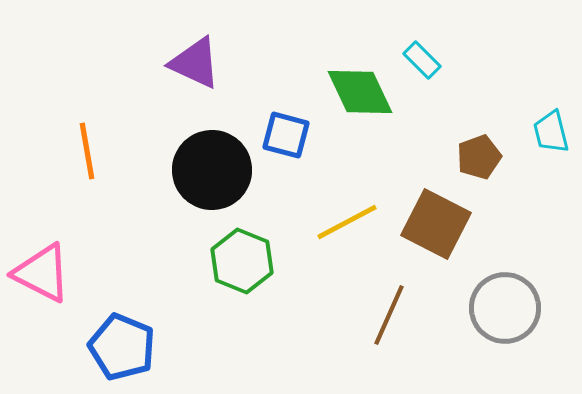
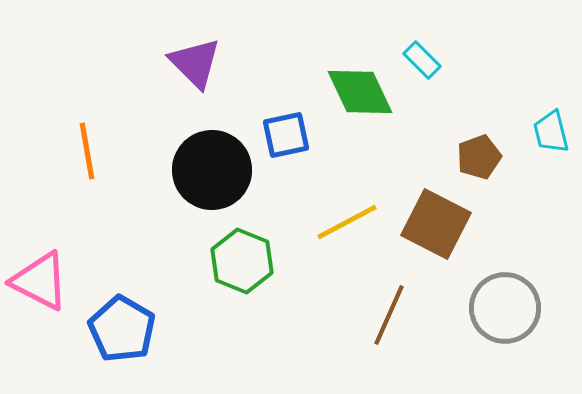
purple triangle: rotated 20 degrees clockwise
blue square: rotated 27 degrees counterclockwise
pink triangle: moved 2 px left, 8 px down
blue pentagon: moved 18 px up; rotated 8 degrees clockwise
